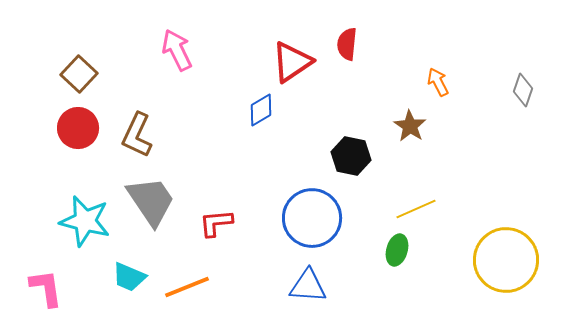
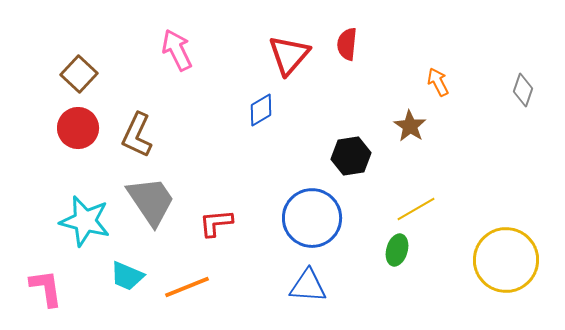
red triangle: moved 3 px left, 7 px up; rotated 15 degrees counterclockwise
black hexagon: rotated 21 degrees counterclockwise
yellow line: rotated 6 degrees counterclockwise
cyan trapezoid: moved 2 px left, 1 px up
